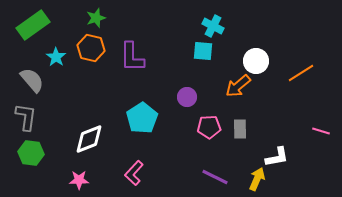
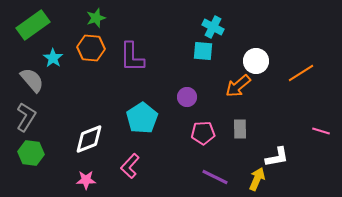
cyan cross: moved 1 px down
orange hexagon: rotated 8 degrees counterclockwise
cyan star: moved 3 px left, 1 px down
gray L-shape: rotated 24 degrees clockwise
pink pentagon: moved 6 px left, 6 px down
pink L-shape: moved 4 px left, 7 px up
pink star: moved 7 px right
